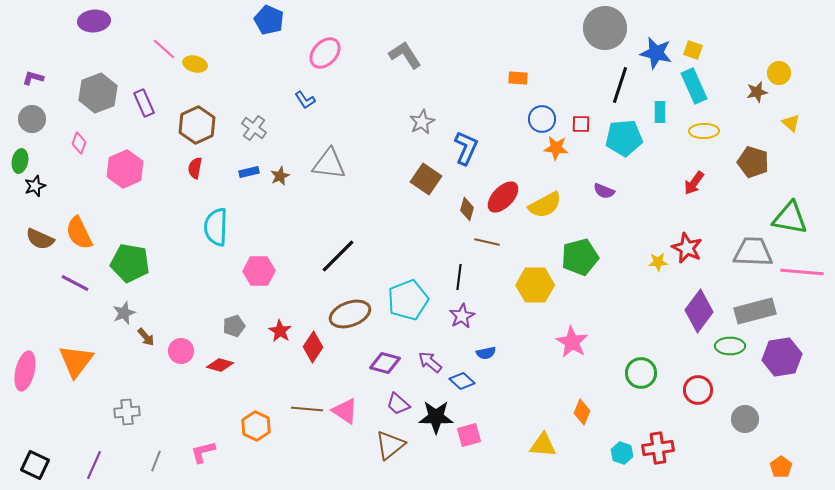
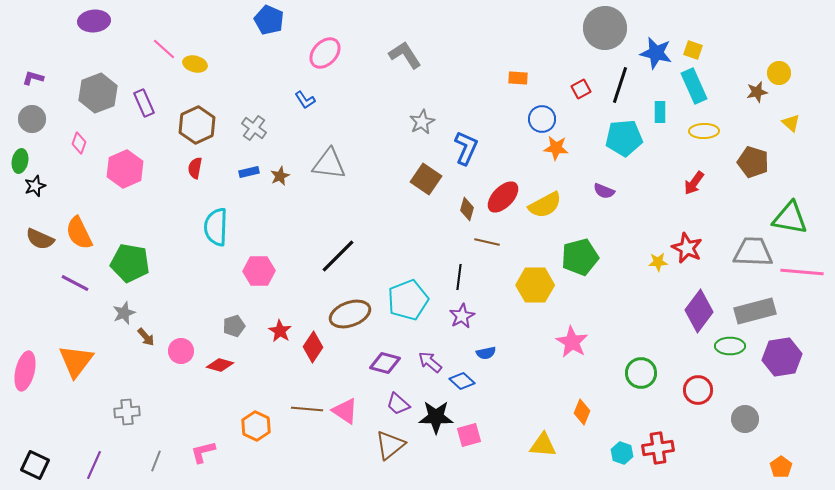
red square at (581, 124): moved 35 px up; rotated 30 degrees counterclockwise
